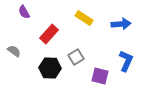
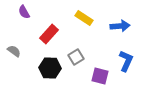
blue arrow: moved 1 px left, 2 px down
